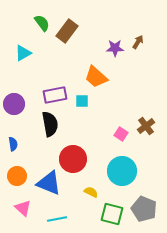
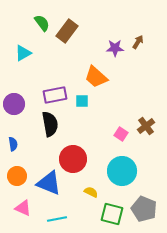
pink triangle: rotated 18 degrees counterclockwise
